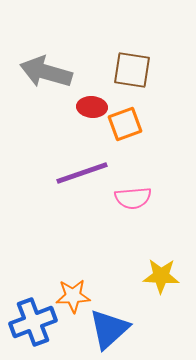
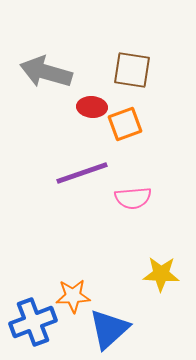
yellow star: moved 2 px up
